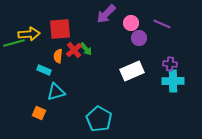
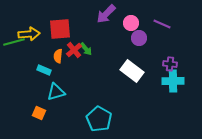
green line: moved 1 px up
white rectangle: rotated 60 degrees clockwise
